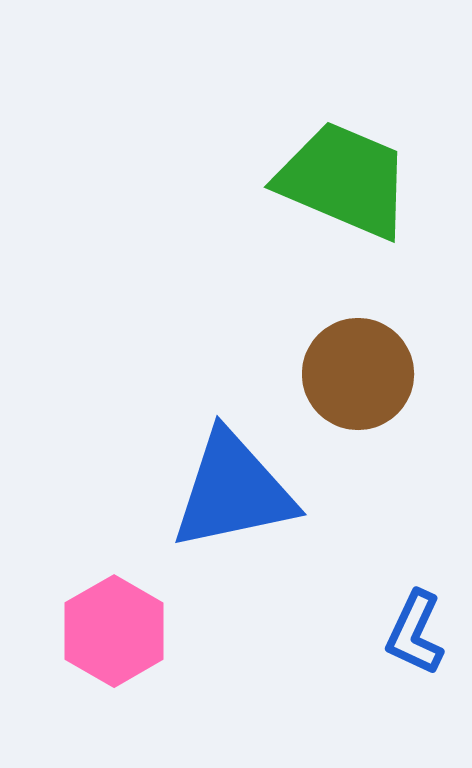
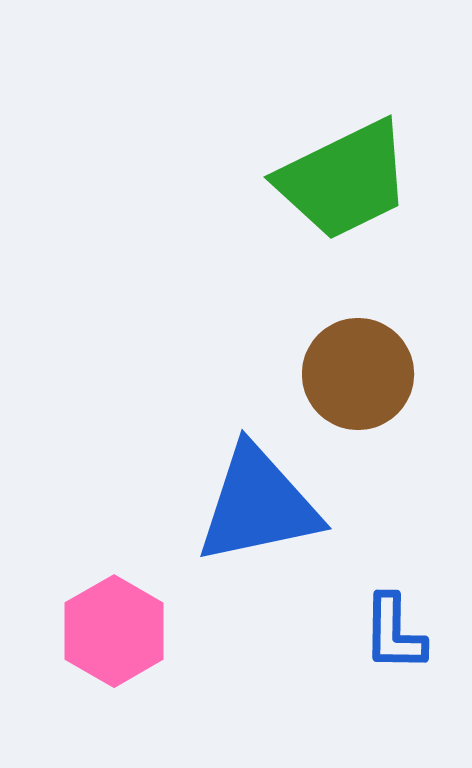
green trapezoid: rotated 131 degrees clockwise
blue triangle: moved 25 px right, 14 px down
blue L-shape: moved 21 px left; rotated 24 degrees counterclockwise
